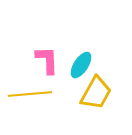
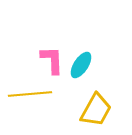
pink L-shape: moved 5 px right
yellow trapezoid: moved 17 px down
